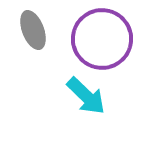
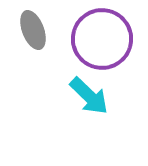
cyan arrow: moved 3 px right
